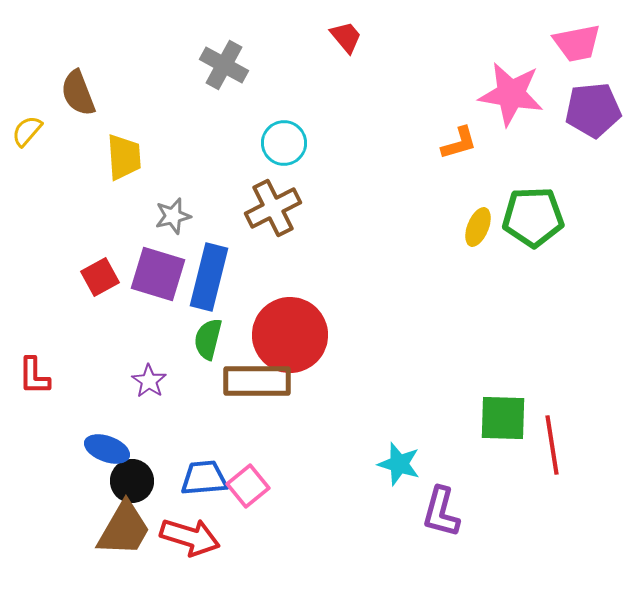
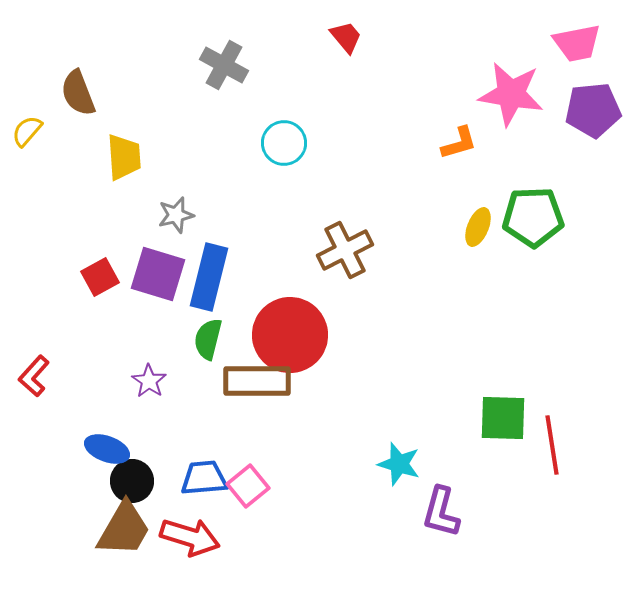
brown cross: moved 72 px right, 42 px down
gray star: moved 3 px right, 1 px up
red L-shape: rotated 42 degrees clockwise
